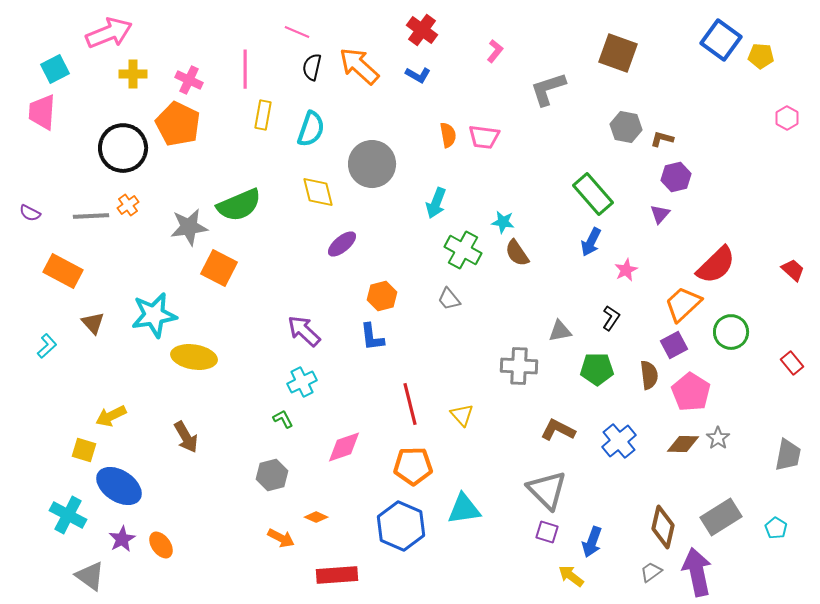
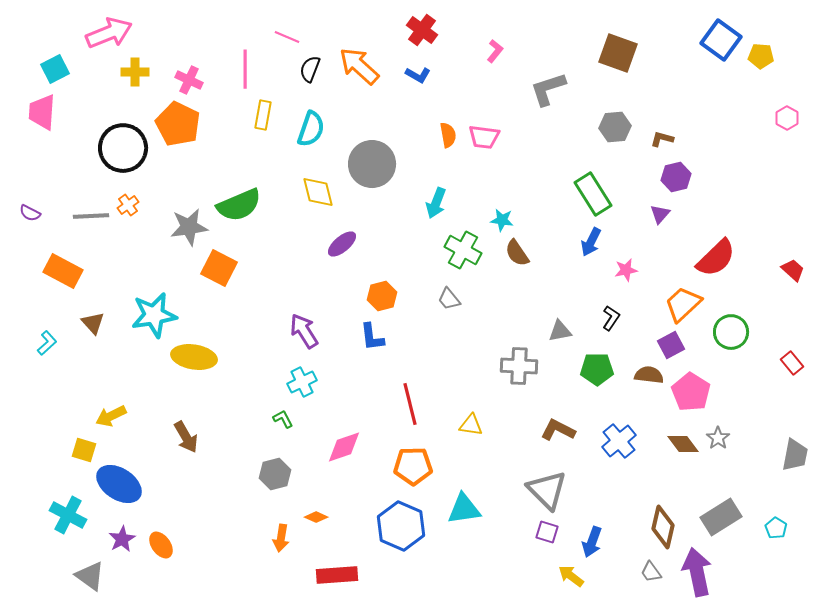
pink line at (297, 32): moved 10 px left, 5 px down
black semicircle at (312, 67): moved 2 px left, 2 px down; rotated 8 degrees clockwise
yellow cross at (133, 74): moved 2 px right, 2 px up
gray hexagon at (626, 127): moved 11 px left; rotated 16 degrees counterclockwise
green rectangle at (593, 194): rotated 9 degrees clockwise
cyan star at (503, 222): moved 1 px left, 2 px up
red semicircle at (716, 265): moved 7 px up
pink star at (626, 270): rotated 15 degrees clockwise
purple arrow at (304, 331): rotated 15 degrees clockwise
purple square at (674, 345): moved 3 px left
cyan L-shape at (47, 346): moved 3 px up
brown semicircle at (649, 375): rotated 76 degrees counterclockwise
yellow triangle at (462, 415): moved 9 px right, 10 px down; rotated 40 degrees counterclockwise
brown diamond at (683, 444): rotated 52 degrees clockwise
gray trapezoid at (788, 455): moved 7 px right
gray hexagon at (272, 475): moved 3 px right, 1 px up
blue ellipse at (119, 486): moved 2 px up
orange arrow at (281, 538): rotated 72 degrees clockwise
gray trapezoid at (651, 572): rotated 90 degrees counterclockwise
